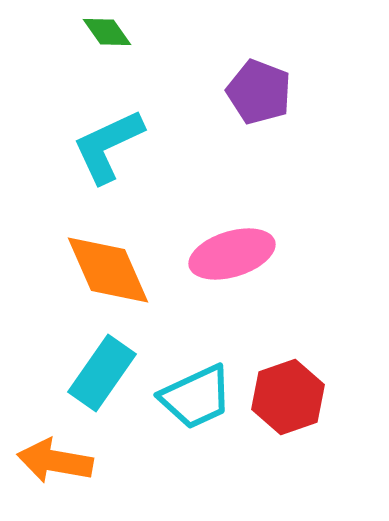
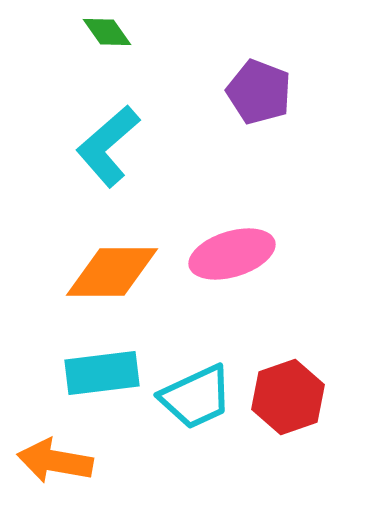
cyan L-shape: rotated 16 degrees counterclockwise
orange diamond: moved 4 px right, 2 px down; rotated 66 degrees counterclockwise
cyan rectangle: rotated 48 degrees clockwise
